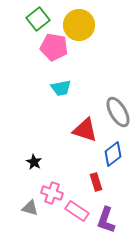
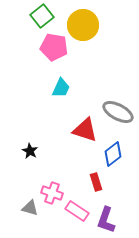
green square: moved 4 px right, 3 px up
yellow circle: moved 4 px right
cyan trapezoid: rotated 55 degrees counterclockwise
gray ellipse: rotated 32 degrees counterclockwise
black star: moved 4 px left, 11 px up
